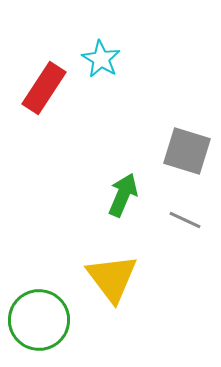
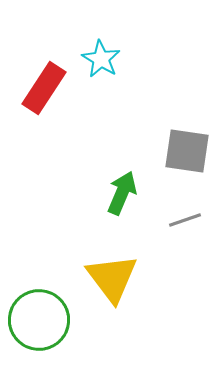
gray square: rotated 9 degrees counterclockwise
green arrow: moved 1 px left, 2 px up
gray line: rotated 44 degrees counterclockwise
